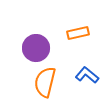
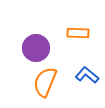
orange rectangle: rotated 15 degrees clockwise
orange semicircle: rotated 8 degrees clockwise
